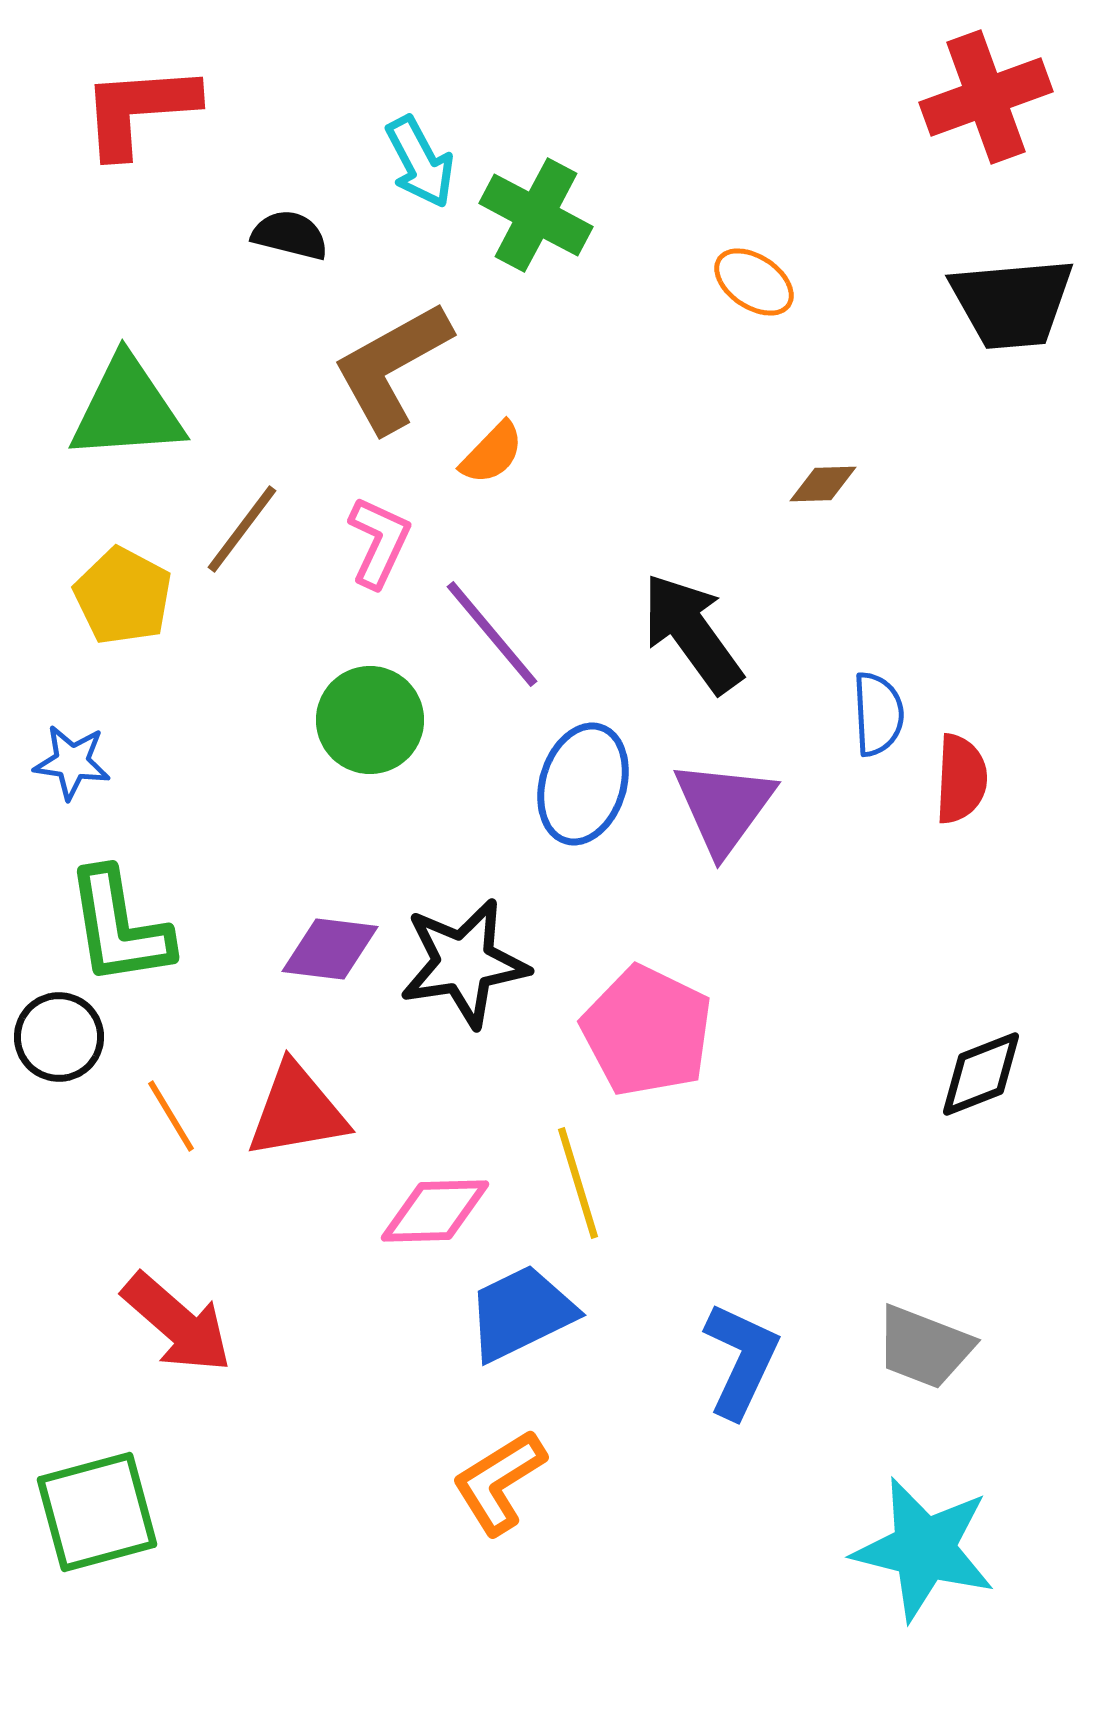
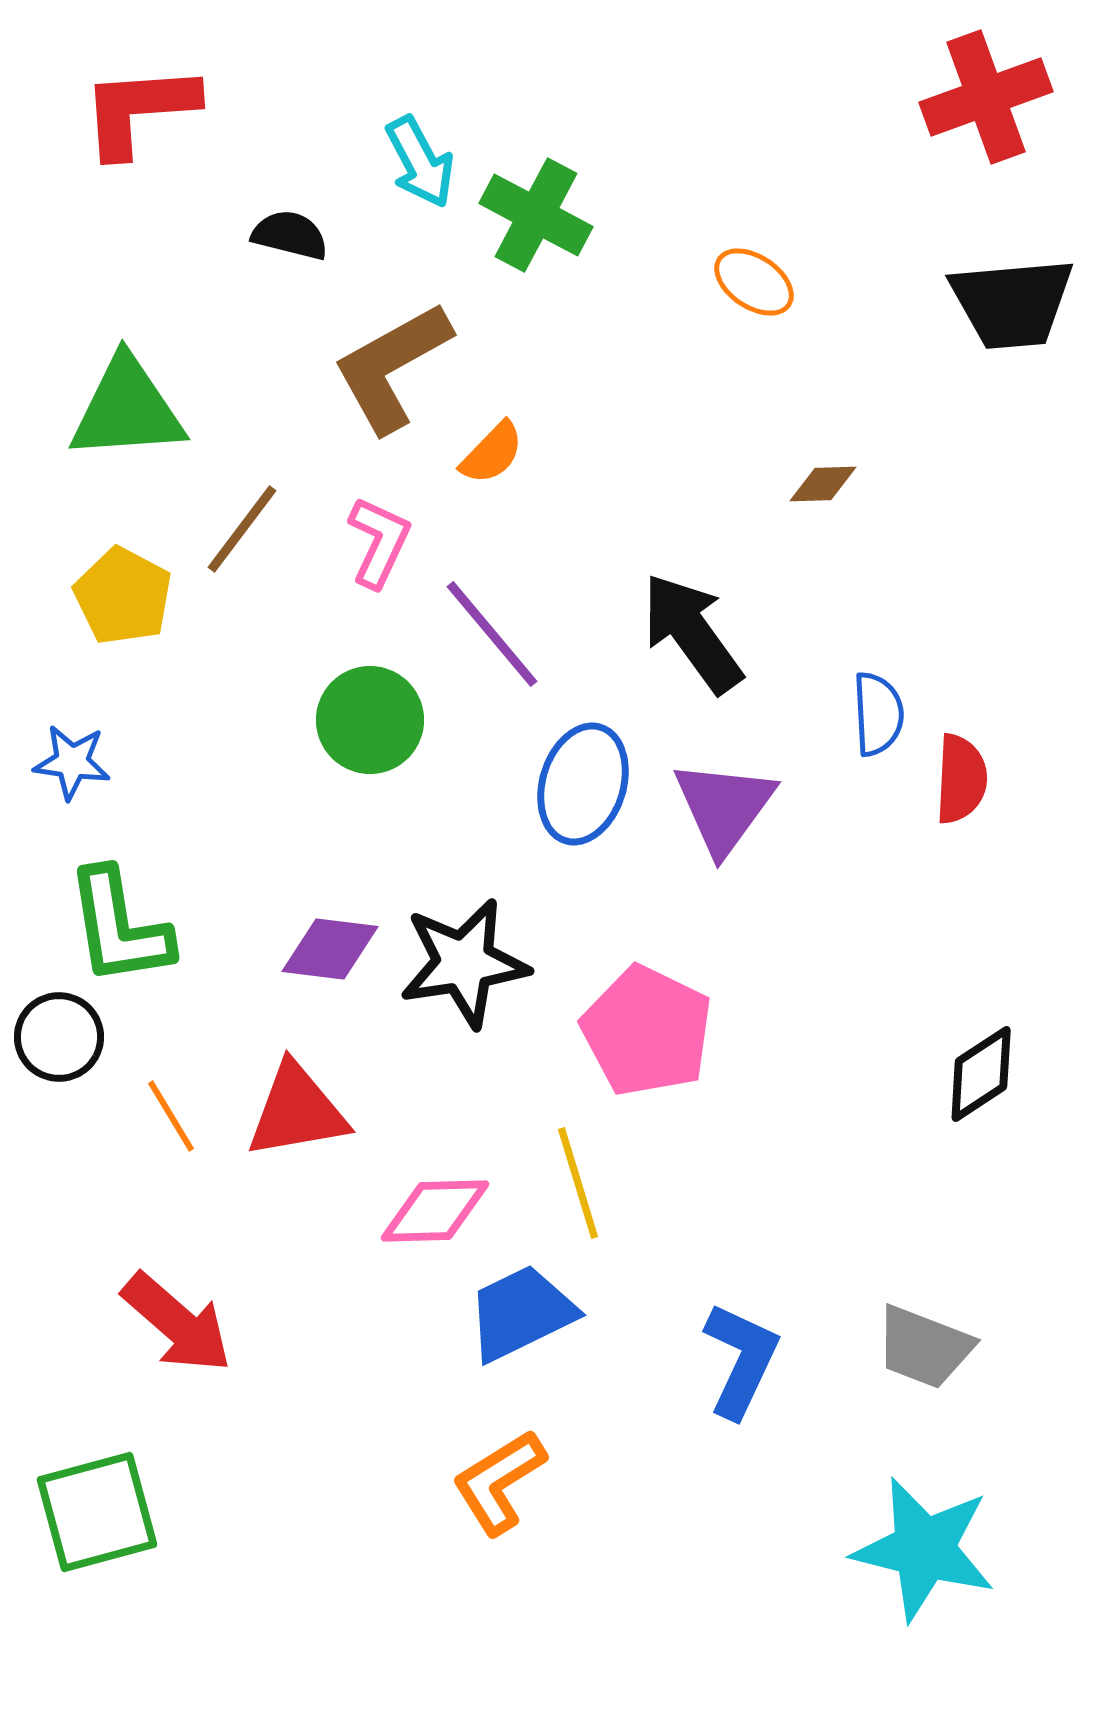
black diamond: rotated 12 degrees counterclockwise
